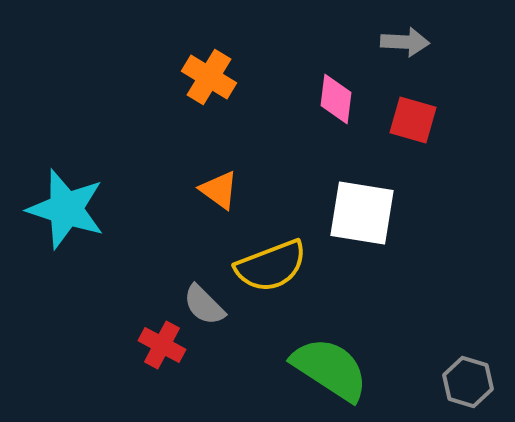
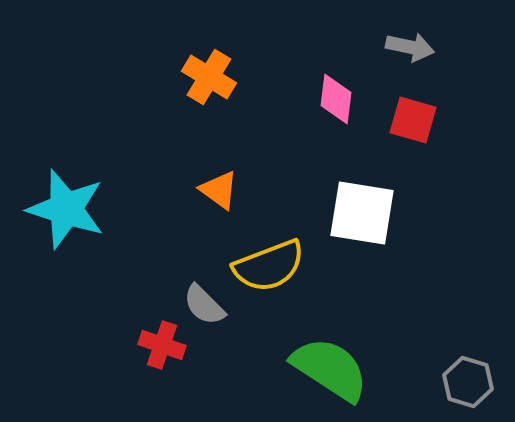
gray arrow: moved 5 px right, 5 px down; rotated 9 degrees clockwise
yellow semicircle: moved 2 px left
red cross: rotated 9 degrees counterclockwise
